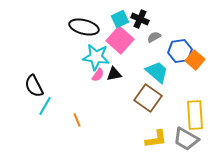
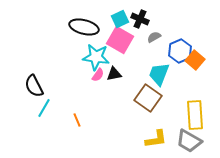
pink square: rotated 12 degrees counterclockwise
blue hexagon: rotated 15 degrees counterclockwise
cyan trapezoid: moved 2 px right, 2 px down; rotated 110 degrees counterclockwise
cyan line: moved 1 px left, 2 px down
gray trapezoid: moved 3 px right, 2 px down
